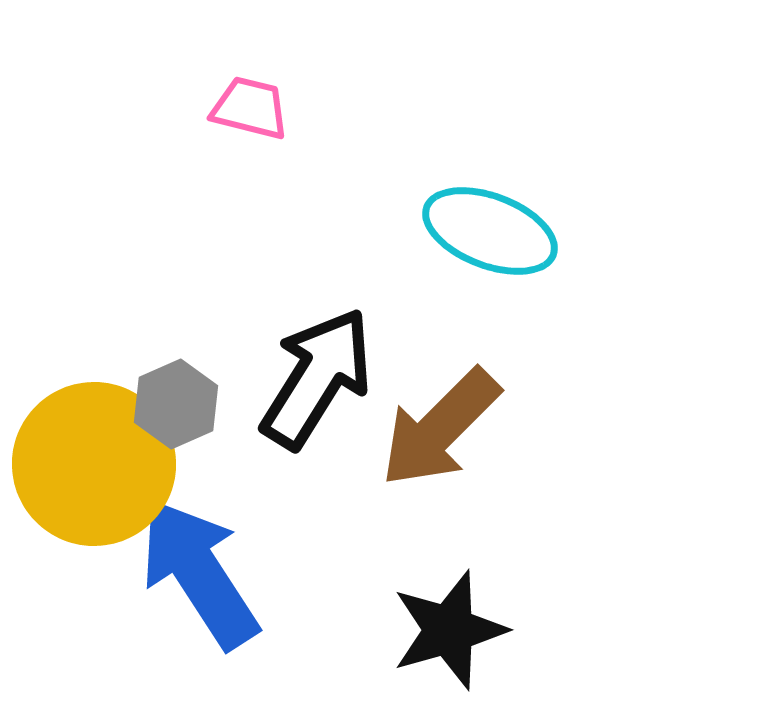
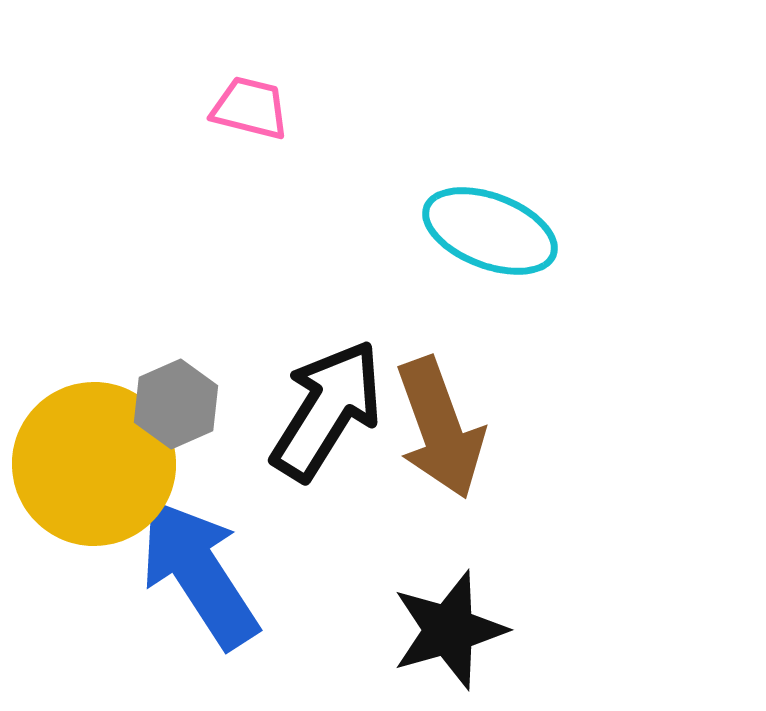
black arrow: moved 10 px right, 32 px down
brown arrow: rotated 65 degrees counterclockwise
